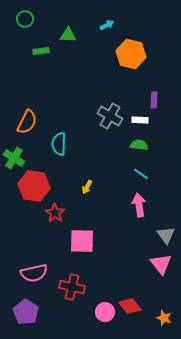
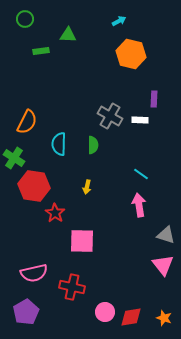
cyan arrow: moved 12 px right, 4 px up
purple rectangle: moved 1 px up
green semicircle: moved 46 px left; rotated 84 degrees clockwise
yellow arrow: rotated 16 degrees counterclockwise
gray triangle: rotated 36 degrees counterclockwise
pink triangle: moved 2 px right, 1 px down
red diamond: moved 1 px right, 11 px down; rotated 60 degrees counterclockwise
purple pentagon: rotated 10 degrees clockwise
